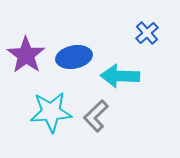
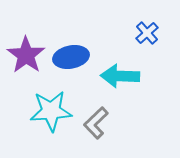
blue ellipse: moved 3 px left
cyan star: moved 1 px up
gray L-shape: moved 7 px down
